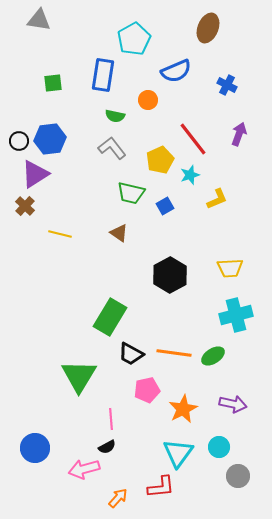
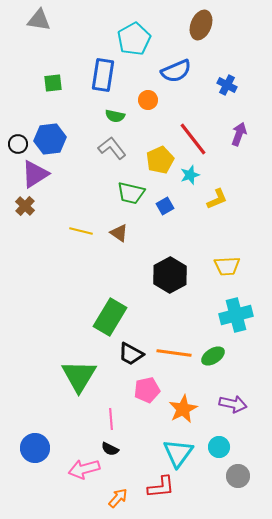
brown ellipse at (208, 28): moved 7 px left, 3 px up
black circle at (19, 141): moved 1 px left, 3 px down
yellow line at (60, 234): moved 21 px right, 3 px up
yellow trapezoid at (230, 268): moved 3 px left, 2 px up
black semicircle at (107, 447): moved 3 px right, 2 px down; rotated 54 degrees clockwise
